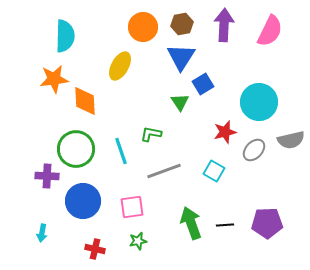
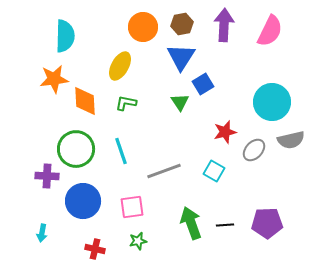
cyan circle: moved 13 px right
green L-shape: moved 25 px left, 31 px up
